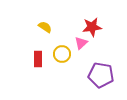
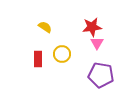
pink triangle: moved 16 px right; rotated 16 degrees counterclockwise
